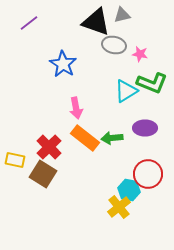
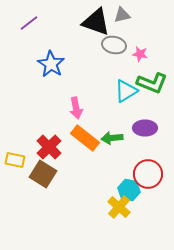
blue star: moved 12 px left
yellow cross: rotated 10 degrees counterclockwise
